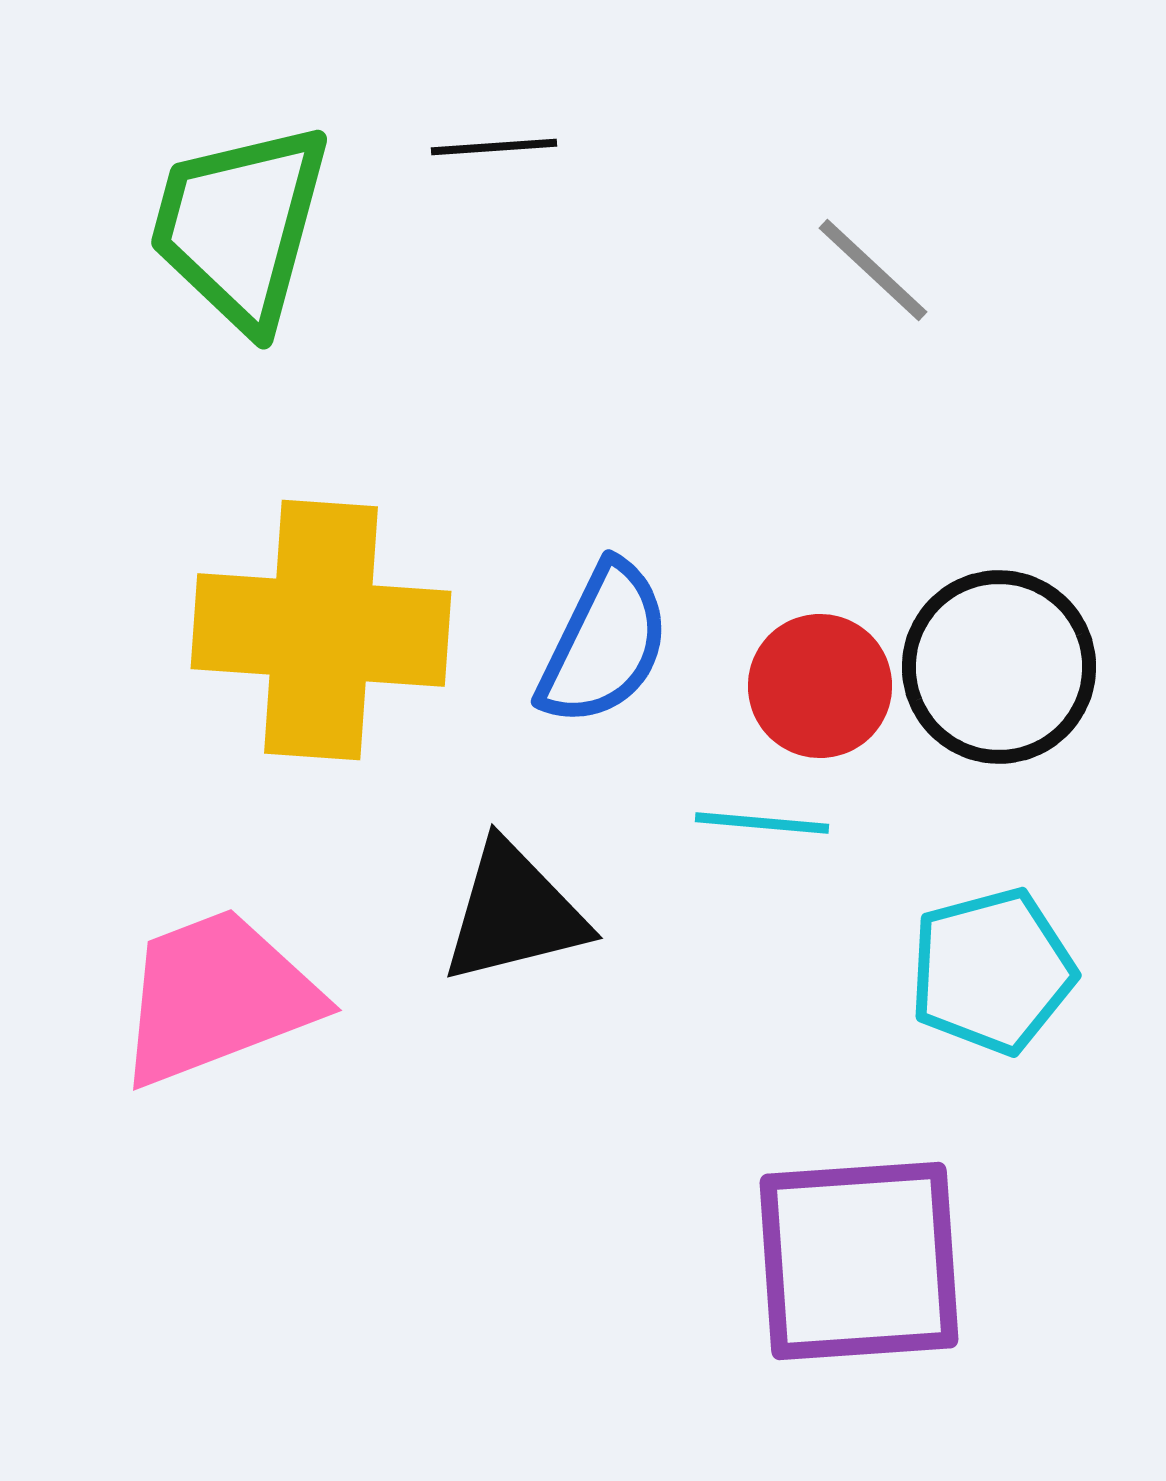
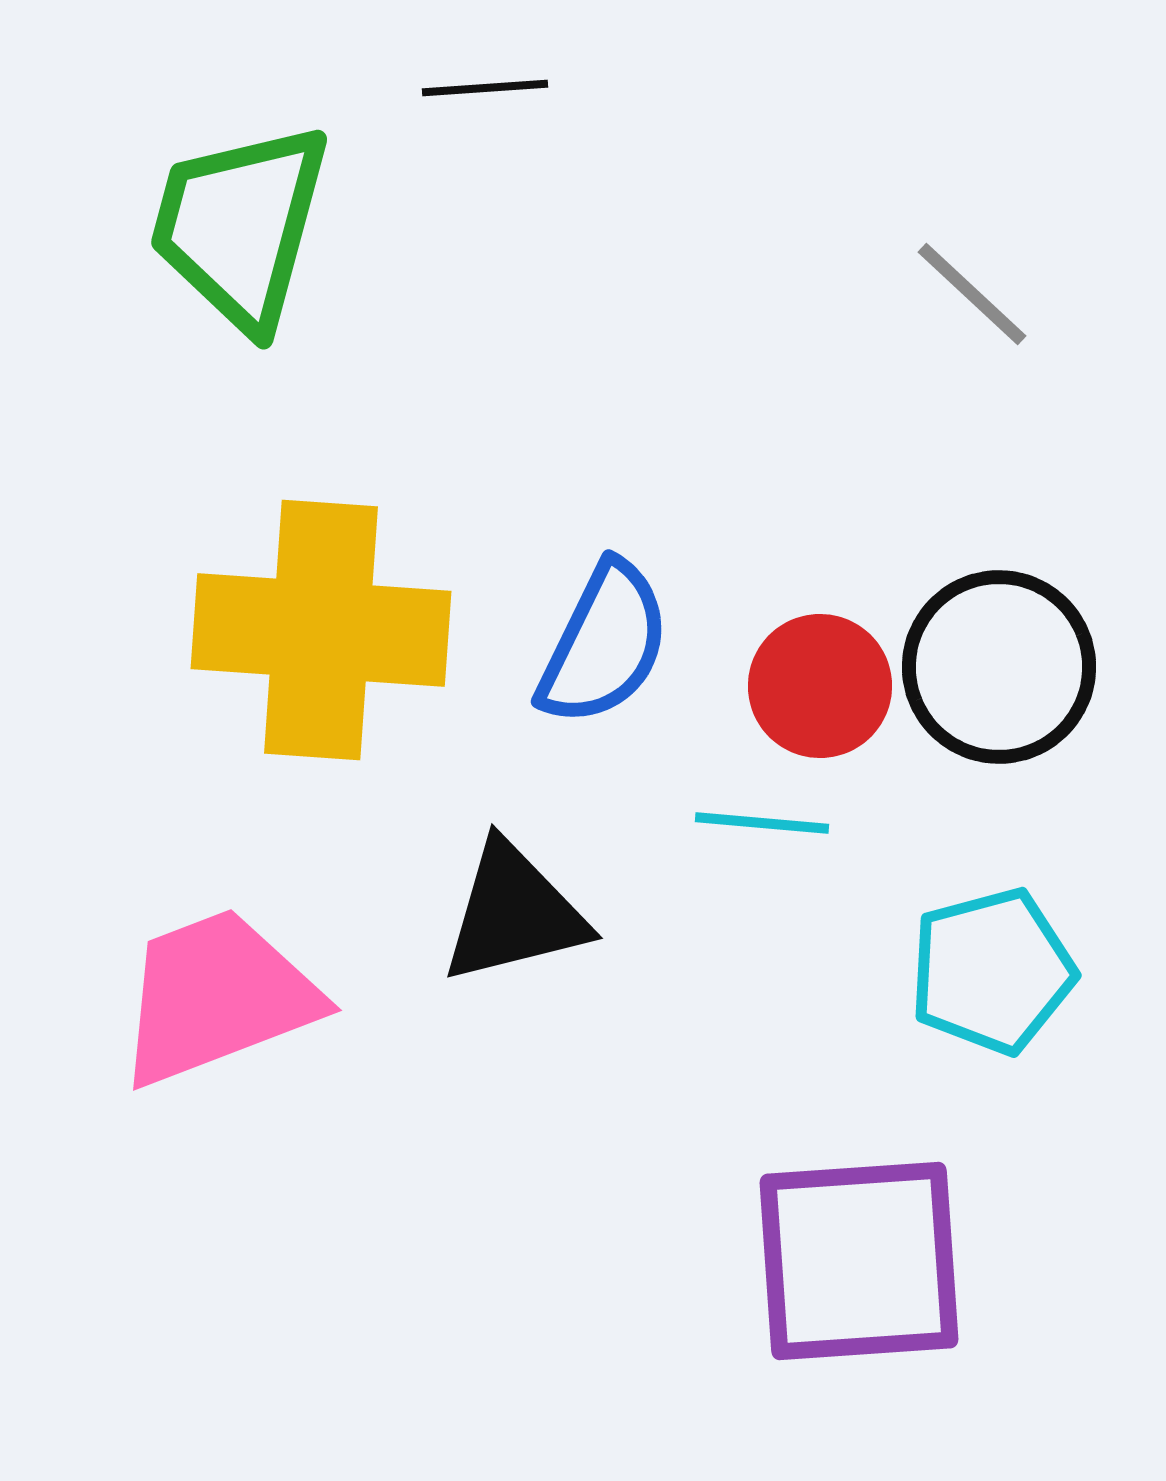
black line: moved 9 px left, 59 px up
gray line: moved 99 px right, 24 px down
